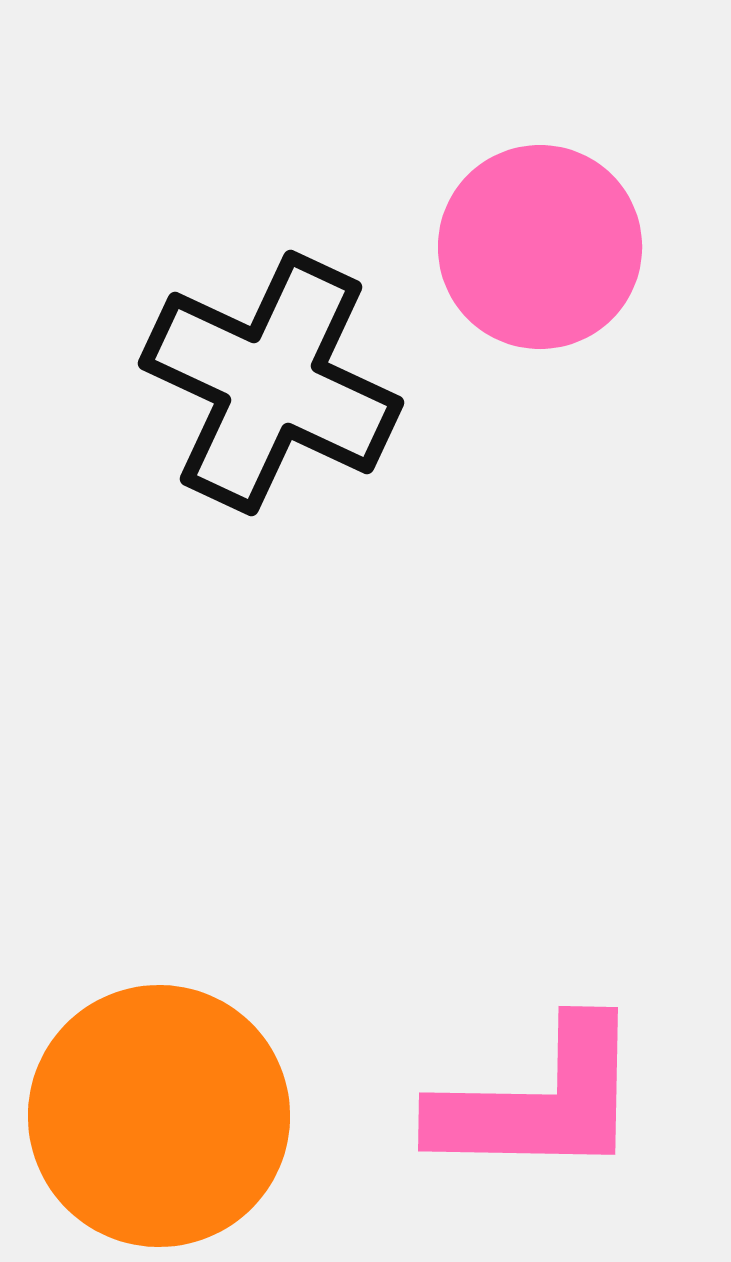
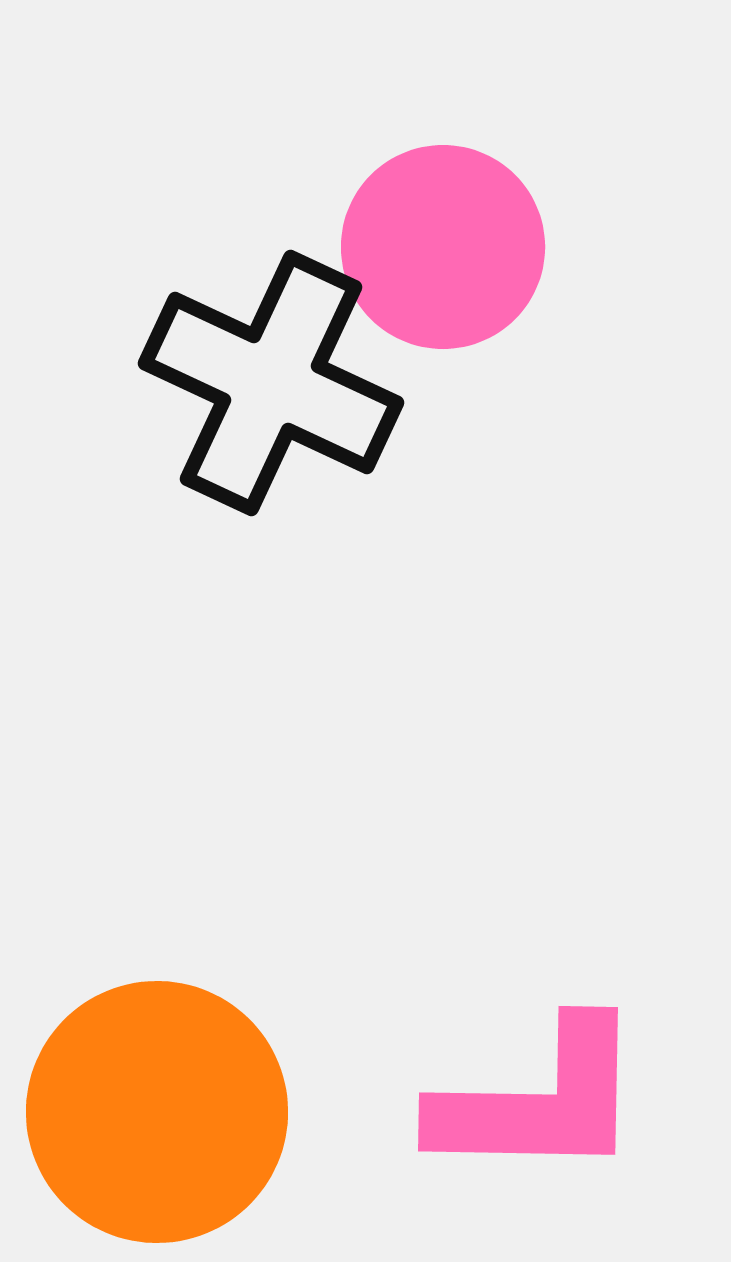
pink circle: moved 97 px left
orange circle: moved 2 px left, 4 px up
